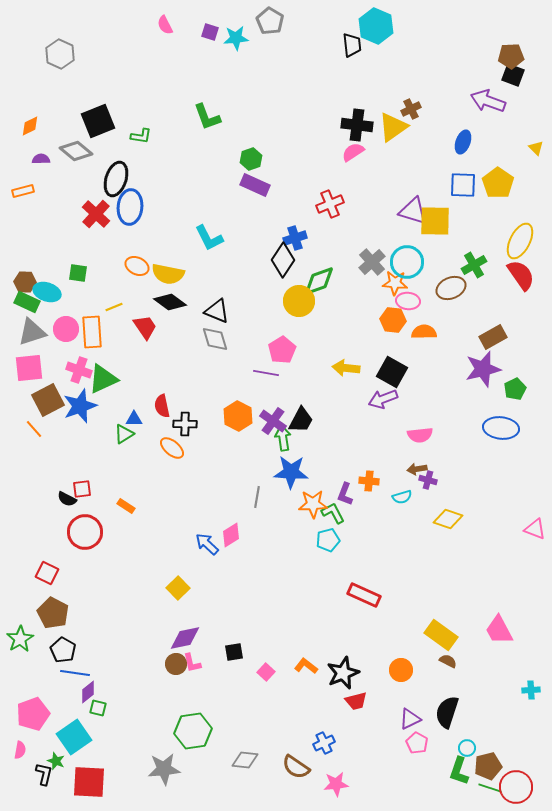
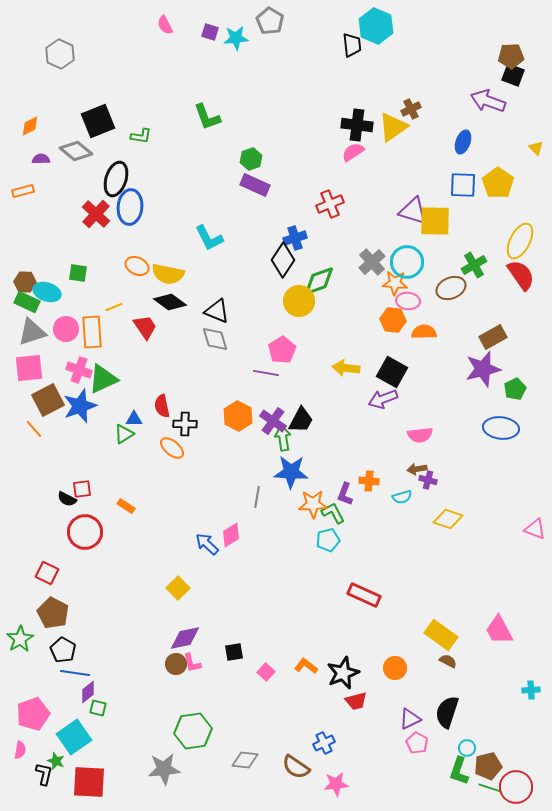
orange circle at (401, 670): moved 6 px left, 2 px up
